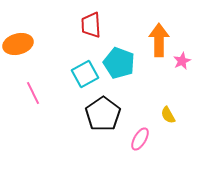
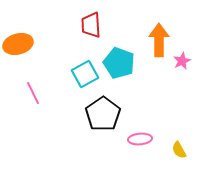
yellow semicircle: moved 11 px right, 35 px down
pink ellipse: rotated 55 degrees clockwise
